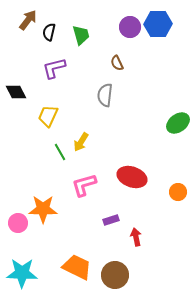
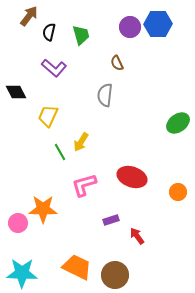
brown arrow: moved 1 px right, 4 px up
purple L-shape: rotated 125 degrees counterclockwise
red arrow: moved 1 px right, 1 px up; rotated 24 degrees counterclockwise
